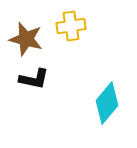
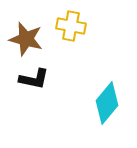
yellow cross: rotated 20 degrees clockwise
